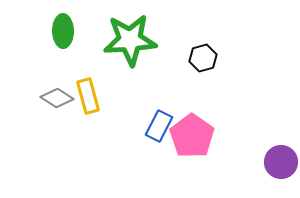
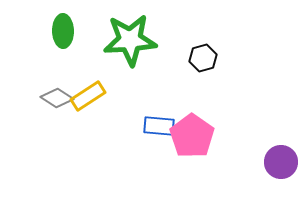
yellow rectangle: rotated 72 degrees clockwise
blue rectangle: rotated 68 degrees clockwise
